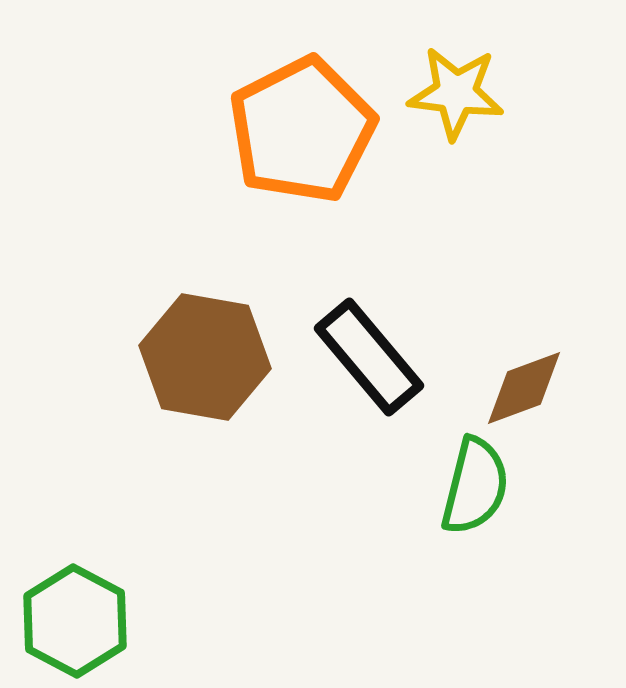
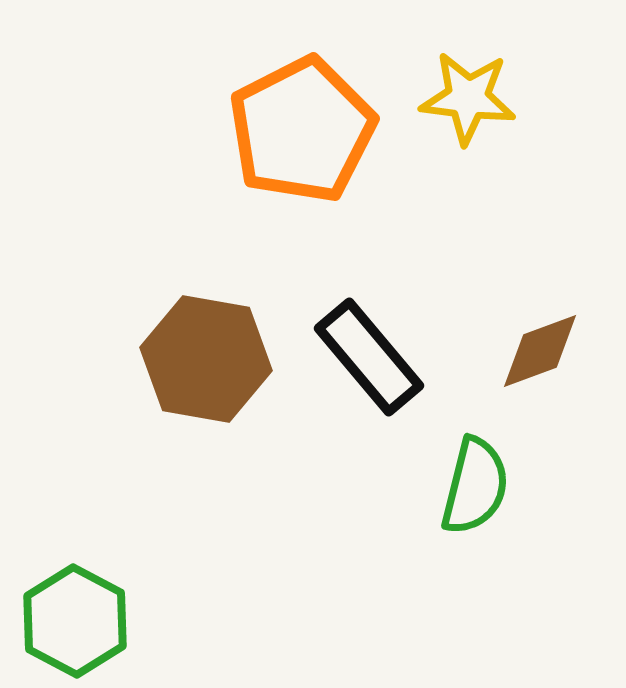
yellow star: moved 12 px right, 5 px down
brown hexagon: moved 1 px right, 2 px down
brown diamond: moved 16 px right, 37 px up
